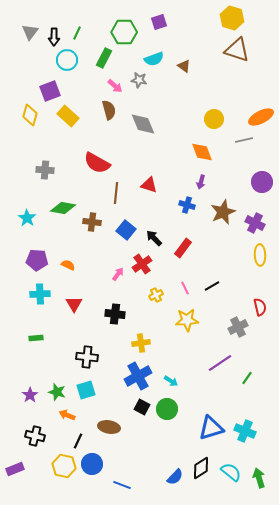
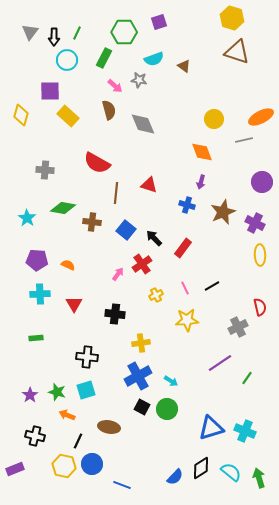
brown triangle at (237, 50): moved 2 px down
purple square at (50, 91): rotated 20 degrees clockwise
yellow diamond at (30, 115): moved 9 px left
